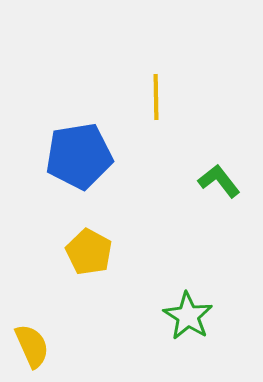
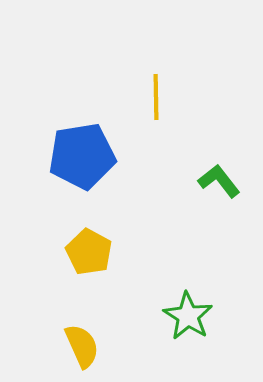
blue pentagon: moved 3 px right
yellow semicircle: moved 50 px right
